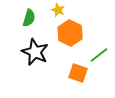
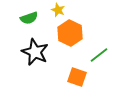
green semicircle: rotated 54 degrees clockwise
orange square: moved 1 px left, 4 px down
